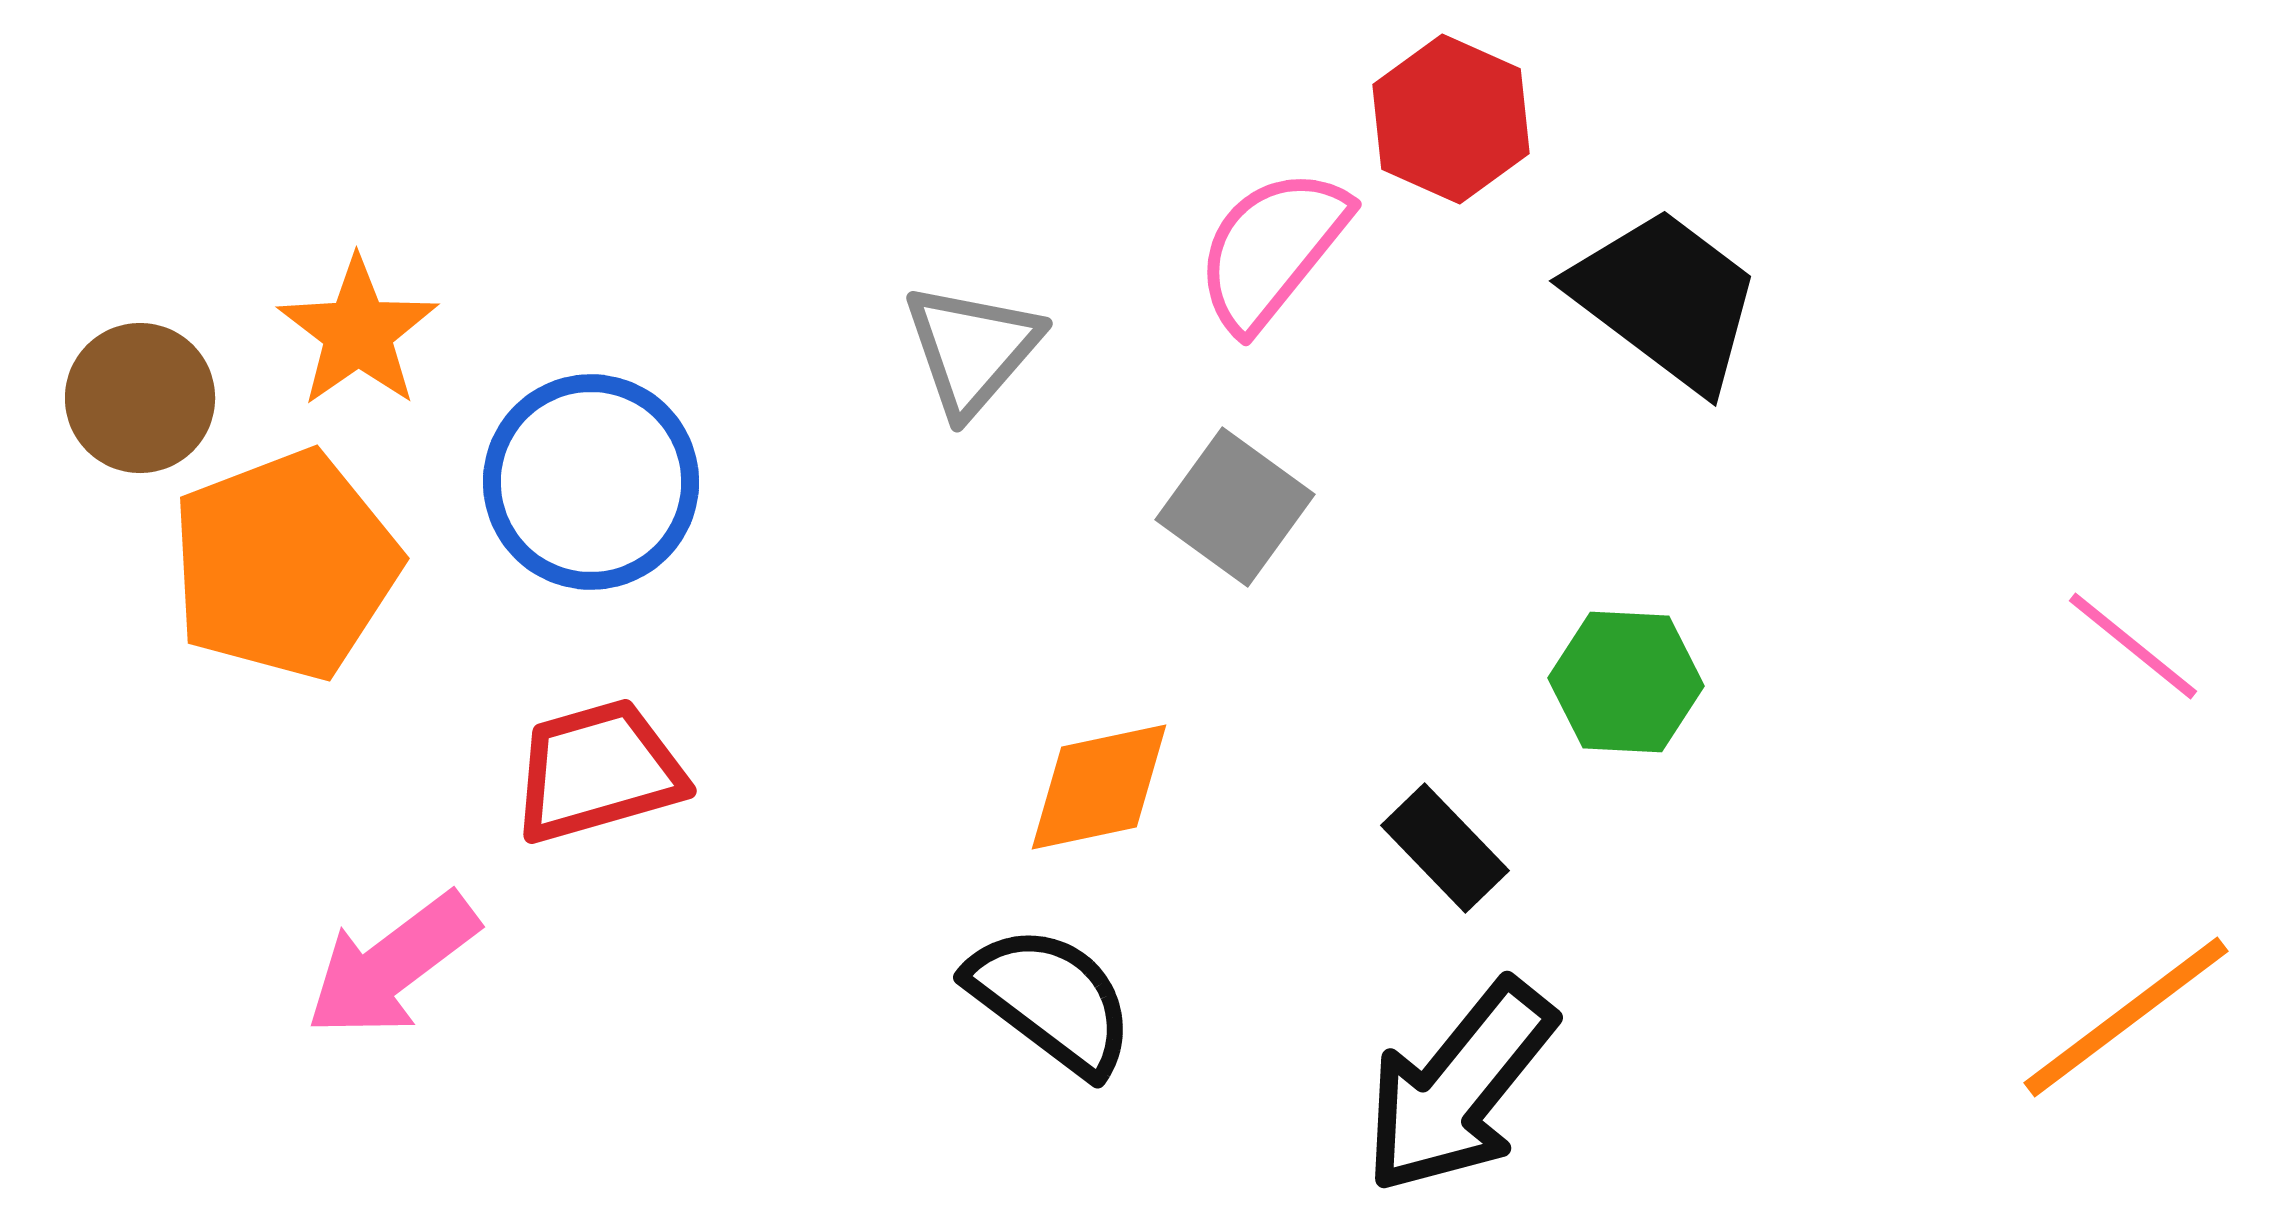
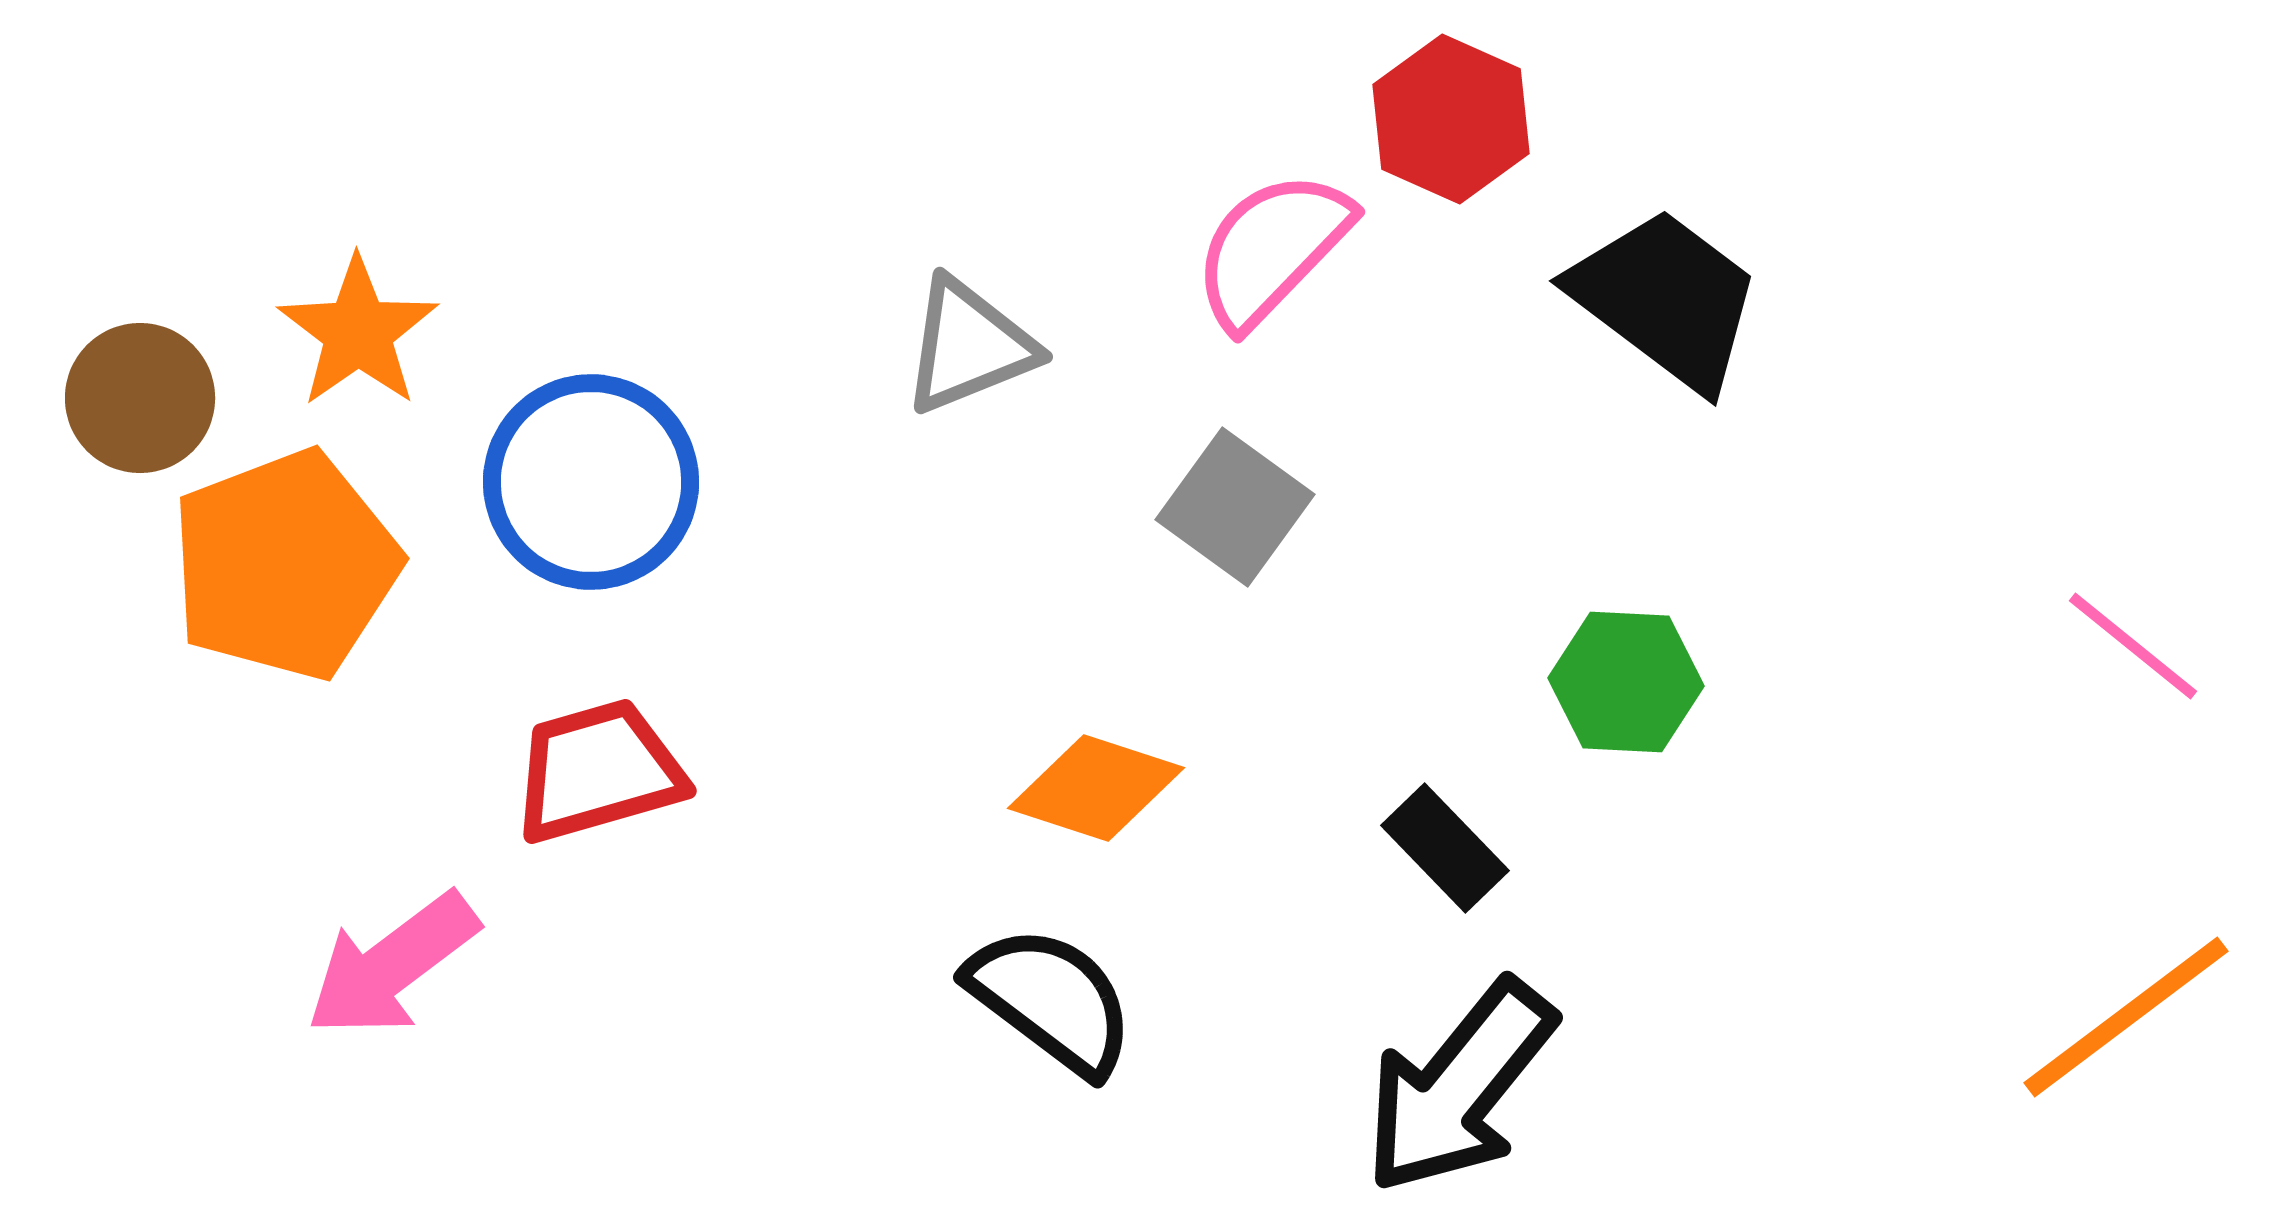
pink semicircle: rotated 5 degrees clockwise
gray triangle: moved 3 px left, 3 px up; rotated 27 degrees clockwise
orange diamond: moved 3 px left, 1 px down; rotated 30 degrees clockwise
